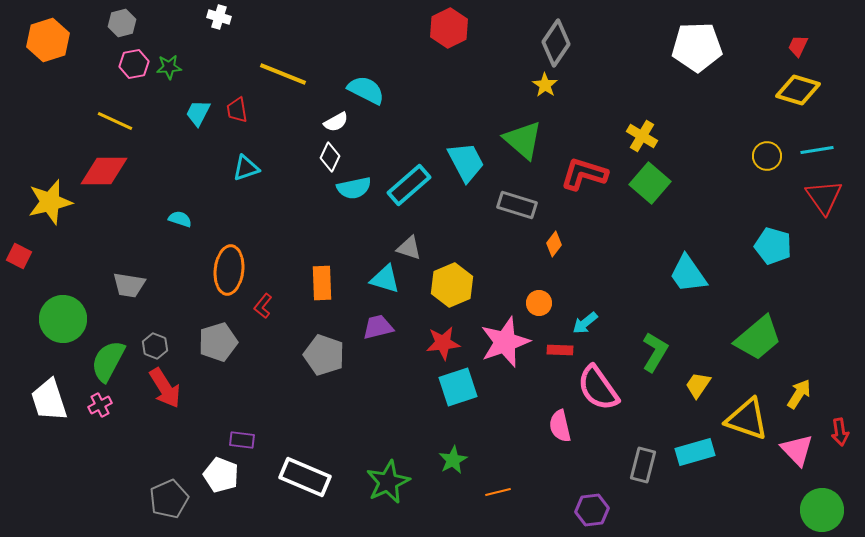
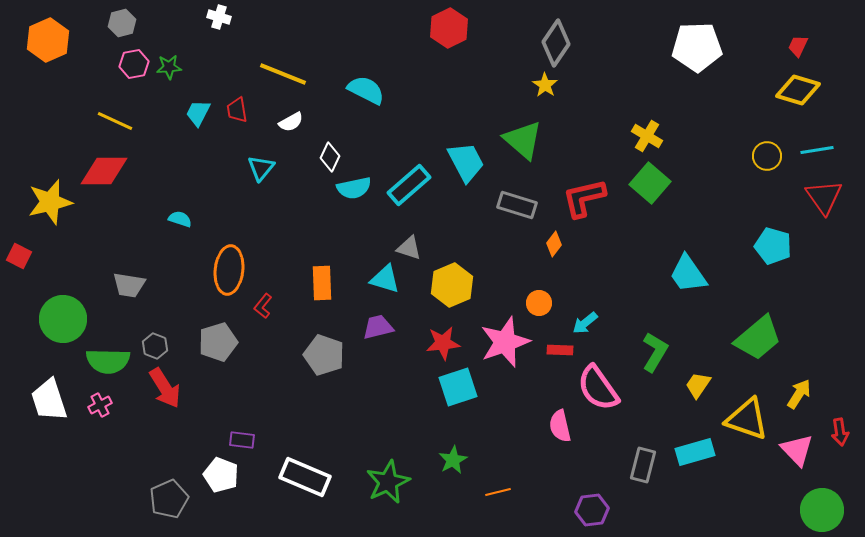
orange hexagon at (48, 40): rotated 6 degrees counterclockwise
white semicircle at (336, 122): moved 45 px left
yellow cross at (642, 136): moved 5 px right
cyan triangle at (246, 168): moved 15 px right; rotated 32 degrees counterclockwise
red L-shape at (584, 174): moved 24 px down; rotated 30 degrees counterclockwise
green semicircle at (108, 361): rotated 117 degrees counterclockwise
